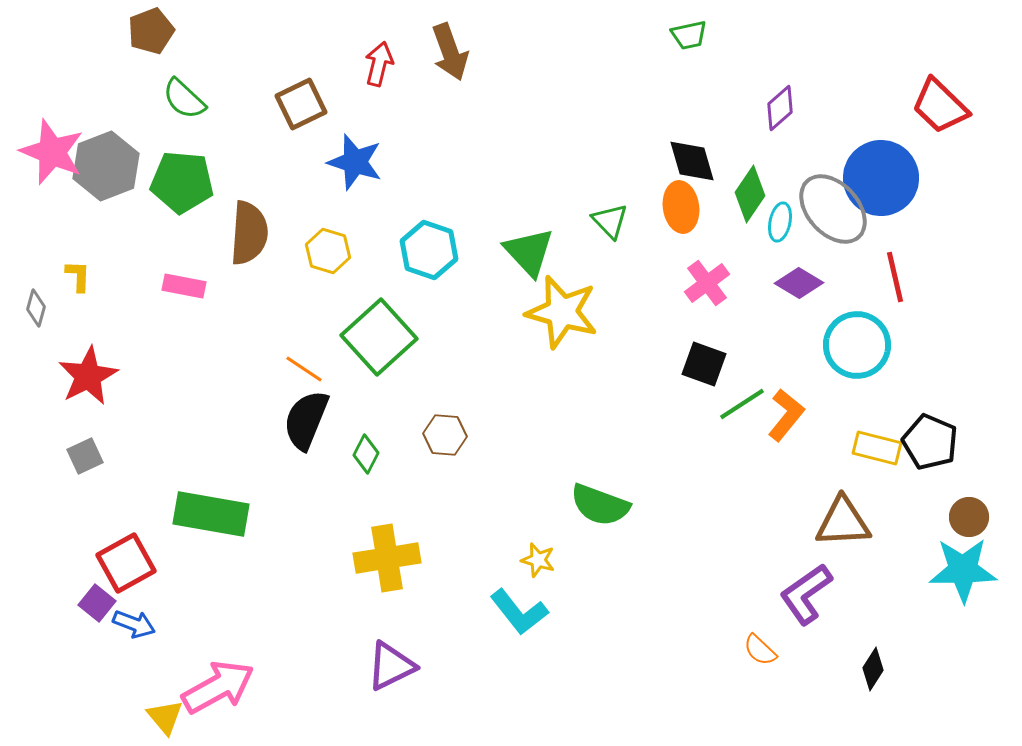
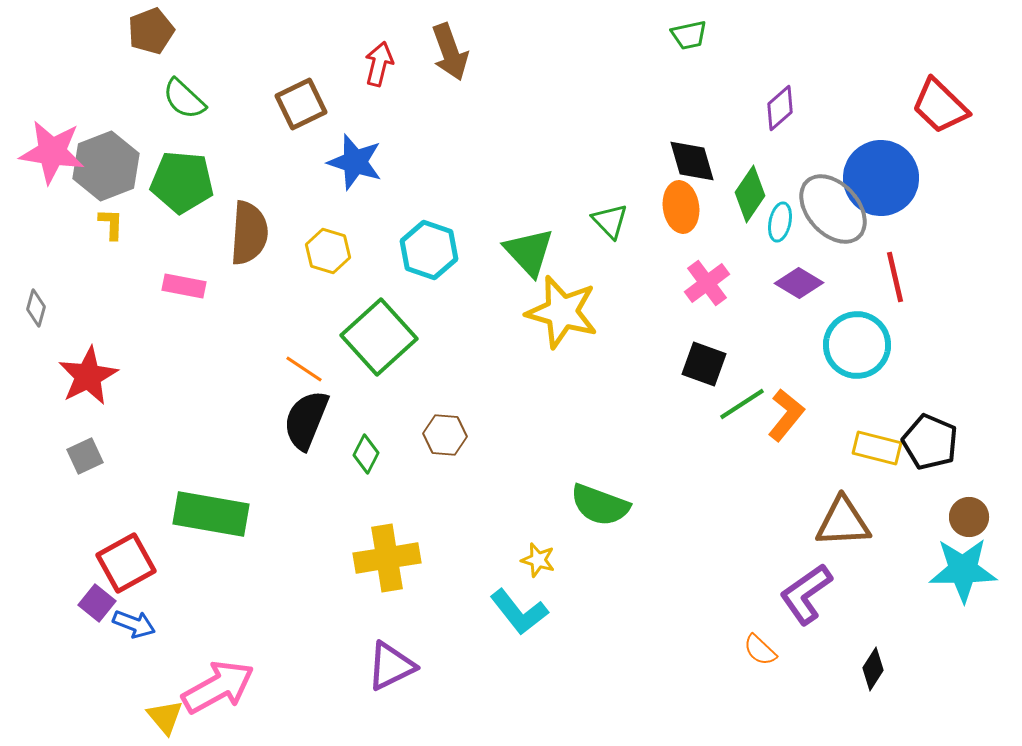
pink star at (52, 152): rotated 14 degrees counterclockwise
yellow L-shape at (78, 276): moved 33 px right, 52 px up
